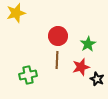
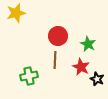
green star: rotated 14 degrees counterclockwise
brown line: moved 2 px left
red star: rotated 30 degrees counterclockwise
green cross: moved 1 px right, 1 px down
